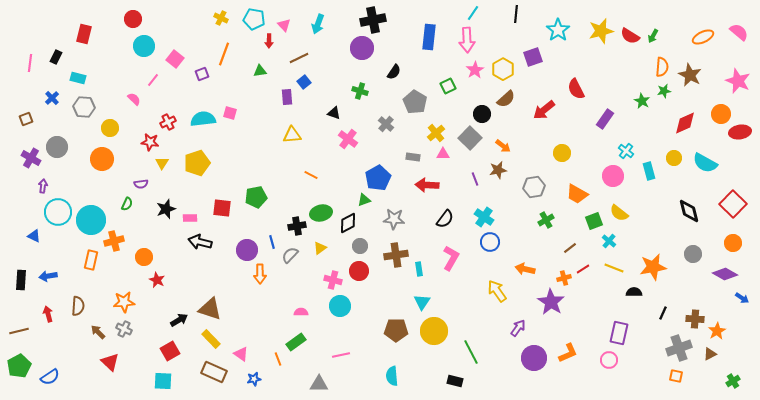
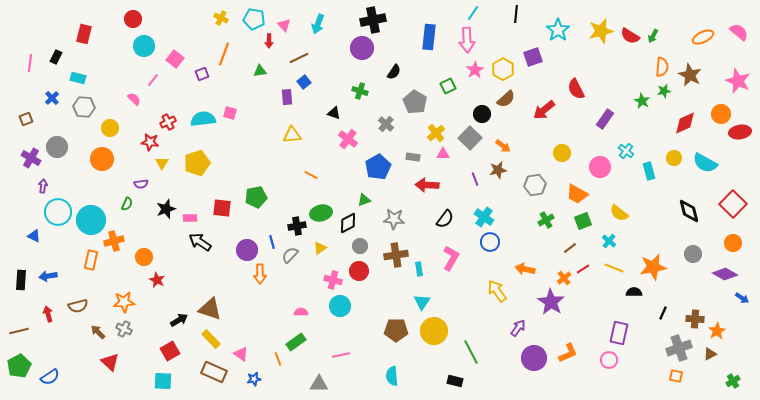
pink circle at (613, 176): moved 13 px left, 9 px up
blue pentagon at (378, 178): moved 11 px up
gray hexagon at (534, 187): moved 1 px right, 2 px up
green square at (594, 221): moved 11 px left
black arrow at (200, 242): rotated 20 degrees clockwise
orange cross at (564, 278): rotated 24 degrees counterclockwise
brown semicircle at (78, 306): rotated 72 degrees clockwise
